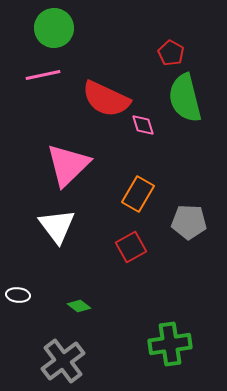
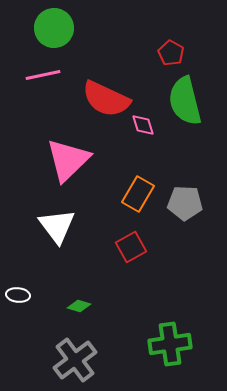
green semicircle: moved 3 px down
pink triangle: moved 5 px up
gray pentagon: moved 4 px left, 19 px up
green diamond: rotated 20 degrees counterclockwise
gray cross: moved 12 px right, 1 px up
